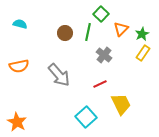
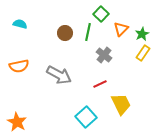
gray arrow: rotated 20 degrees counterclockwise
